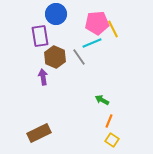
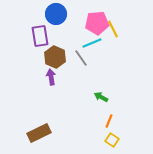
gray line: moved 2 px right, 1 px down
purple arrow: moved 8 px right
green arrow: moved 1 px left, 3 px up
